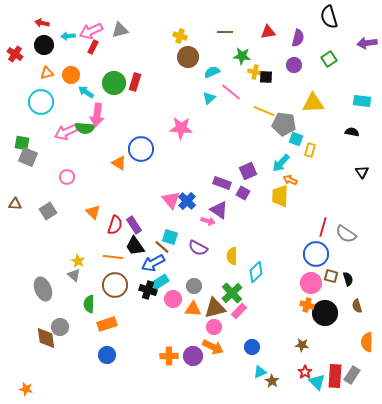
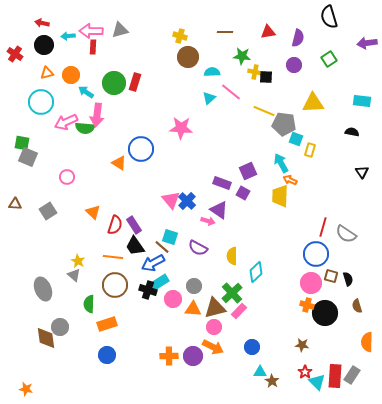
pink arrow at (91, 31): rotated 25 degrees clockwise
red rectangle at (93, 47): rotated 24 degrees counterclockwise
cyan semicircle at (212, 72): rotated 21 degrees clockwise
pink arrow at (66, 132): moved 10 px up
cyan arrow at (281, 163): rotated 108 degrees clockwise
cyan triangle at (260, 372): rotated 24 degrees clockwise
